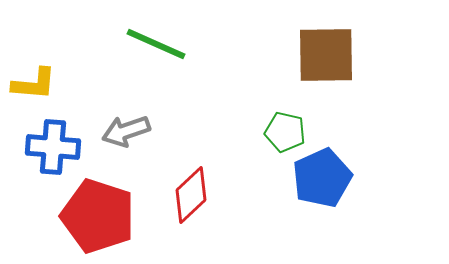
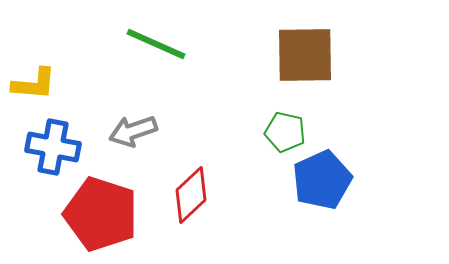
brown square: moved 21 px left
gray arrow: moved 7 px right
blue cross: rotated 6 degrees clockwise
blue pentagon: moved 2 px down
red pentagon: moved 3 px right, 2 px up
